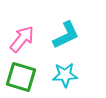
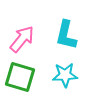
cyan L-shape: rotated 128 degrees clockwise
green square: moved 1 px left
